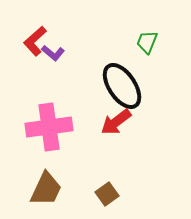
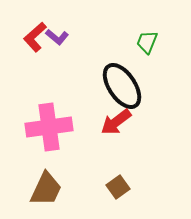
red L-shape: moved 4 px up
purple L-shape: moved 4 px right, 16 px up
brown square: moved 11 px right, 7 px up
